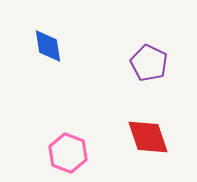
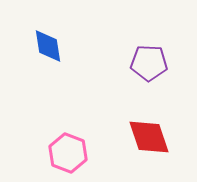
purple pentagon: rotated 24 degrees counterclockwise
red diamond: moved 1 px right
